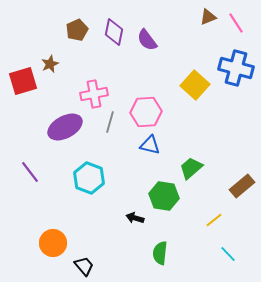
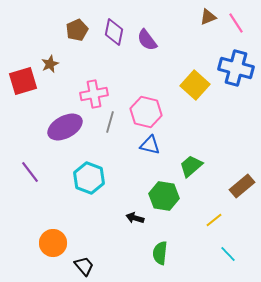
pink hexagon: rotated 16 degrees clockwise
green trapezoid: moved 2 px up
